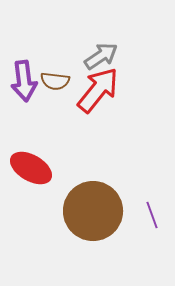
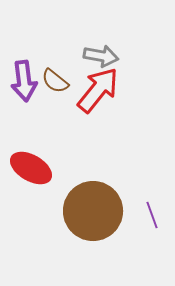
gray arrow: rotated 44 degrees clockwise
brown semicircle: rotated 32 degrees clockwise
